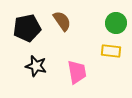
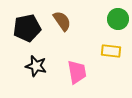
green circle: moved 2 px right, 4 px up
